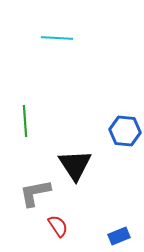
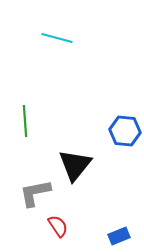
cyan line: rotated 12 degrees clockwise
black triangle: rotated 12 degrees clockwise
